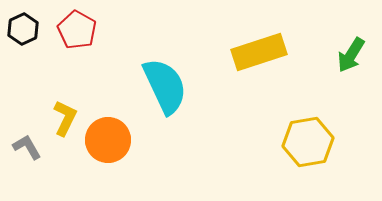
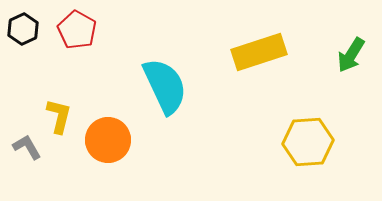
yellow L-shape: moved 6 px left, 2 px up; rotated 12 degrees counterclockwise
yellow hexagon: rotated 6 degrees clockwise
